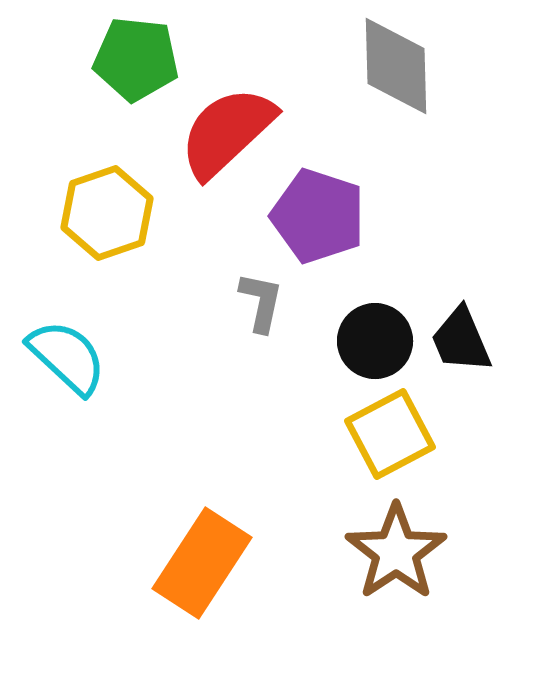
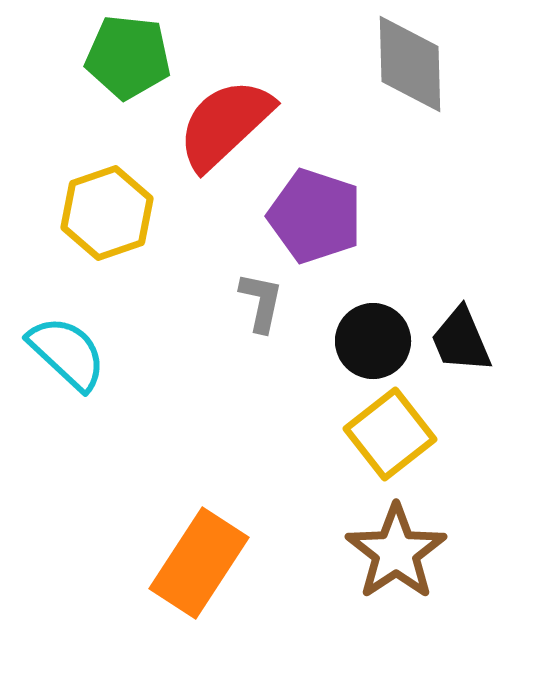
green pentagon: moved 8 px left, 2 px up
gray diamond: moved 14 px right, 2 px up
red semicircle: moved 2 px left, 8 px up
purple pentagon: moved 3 px left
black circle: moved 2 px left
cyan semicircle: moved 4 px up
yellow square: rotated 10 degrees counterclockwise
orange rectangle: moved 3 px left
